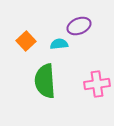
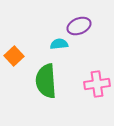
orange square: moved 12 px left, 15 px down
green semicircle: moved 1 px right
